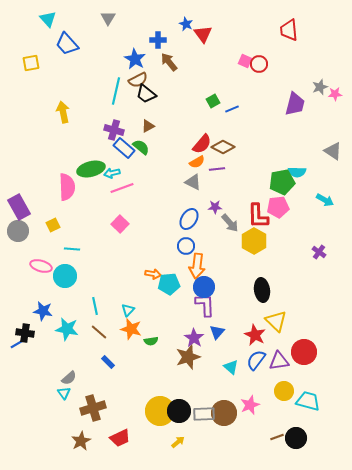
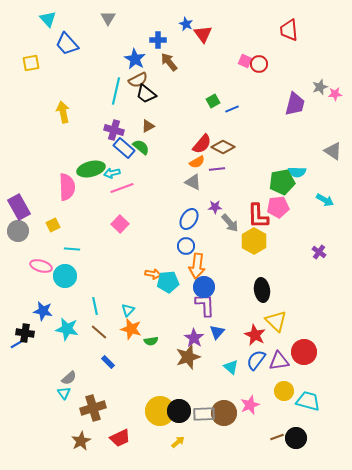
cyan pentagon at (169, 284): moved 1 px left, 2 px up
